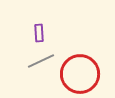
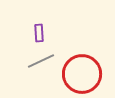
red circle: moved 2 px right
